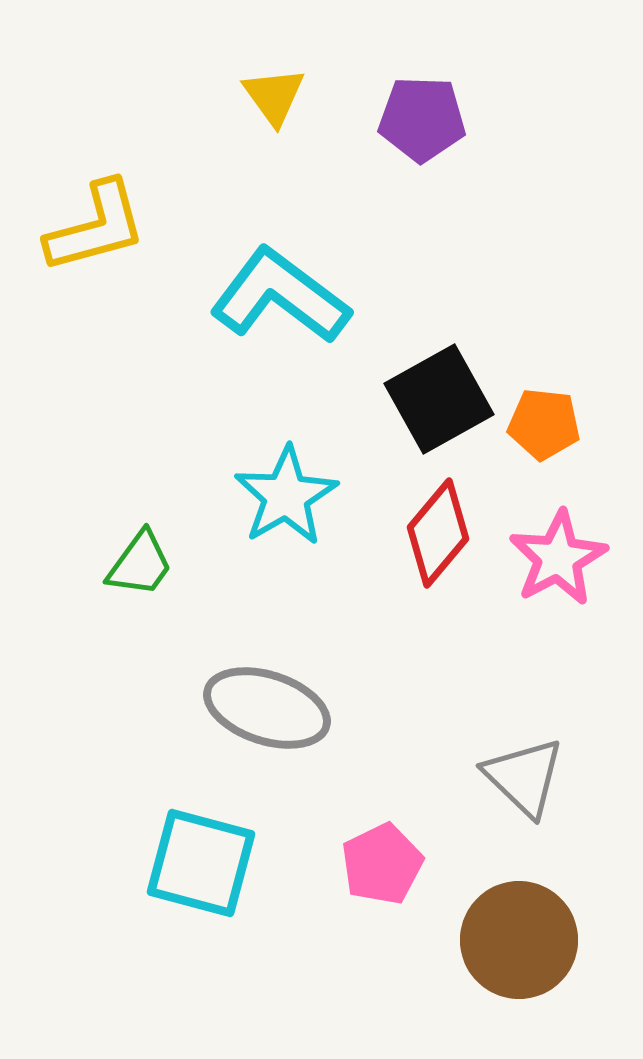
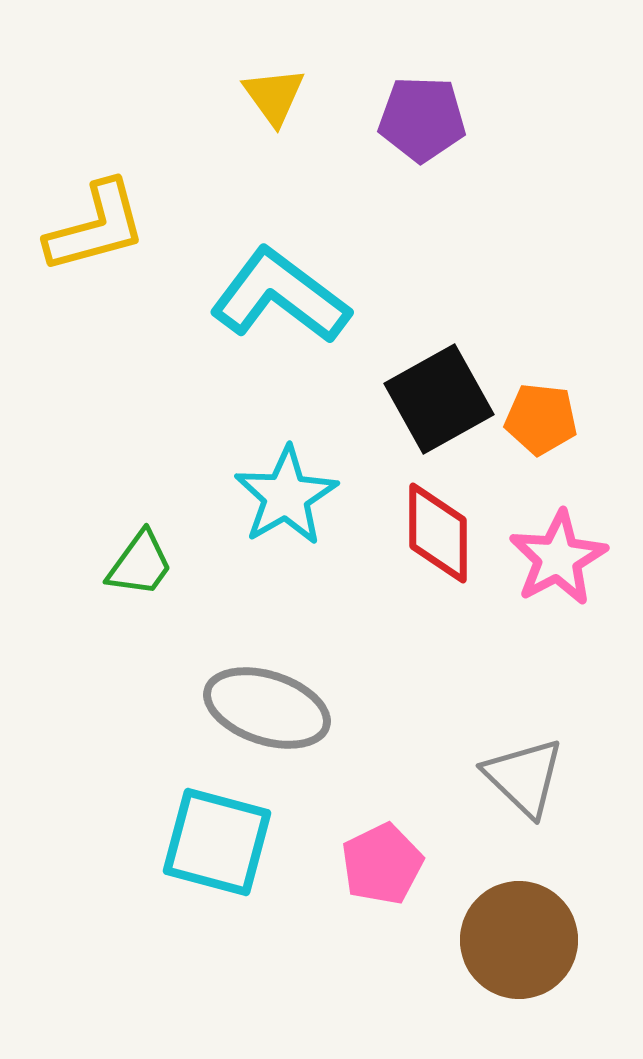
orange pentagon: moved 3 px left, 5 px up
red diamond: rotated 40 degrees counterclockwise
cyan square: moved 16 px right, 21 px up
